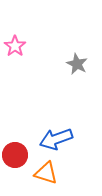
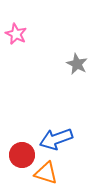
pink star: moved 1 px right, 12 px up; rotated 10 degrees counterclockwise
red circle: moved 7 px right
